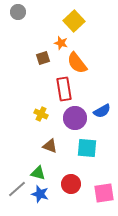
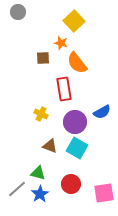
brown square: rotated 16 degrees clockwise
blue semicircle: moved 1 px down
purple circle: moved 4 px down
cyan square: moved 10 px left; rotated 25 degrees clockwise
blue star: rotated 24 degrees clockwise
